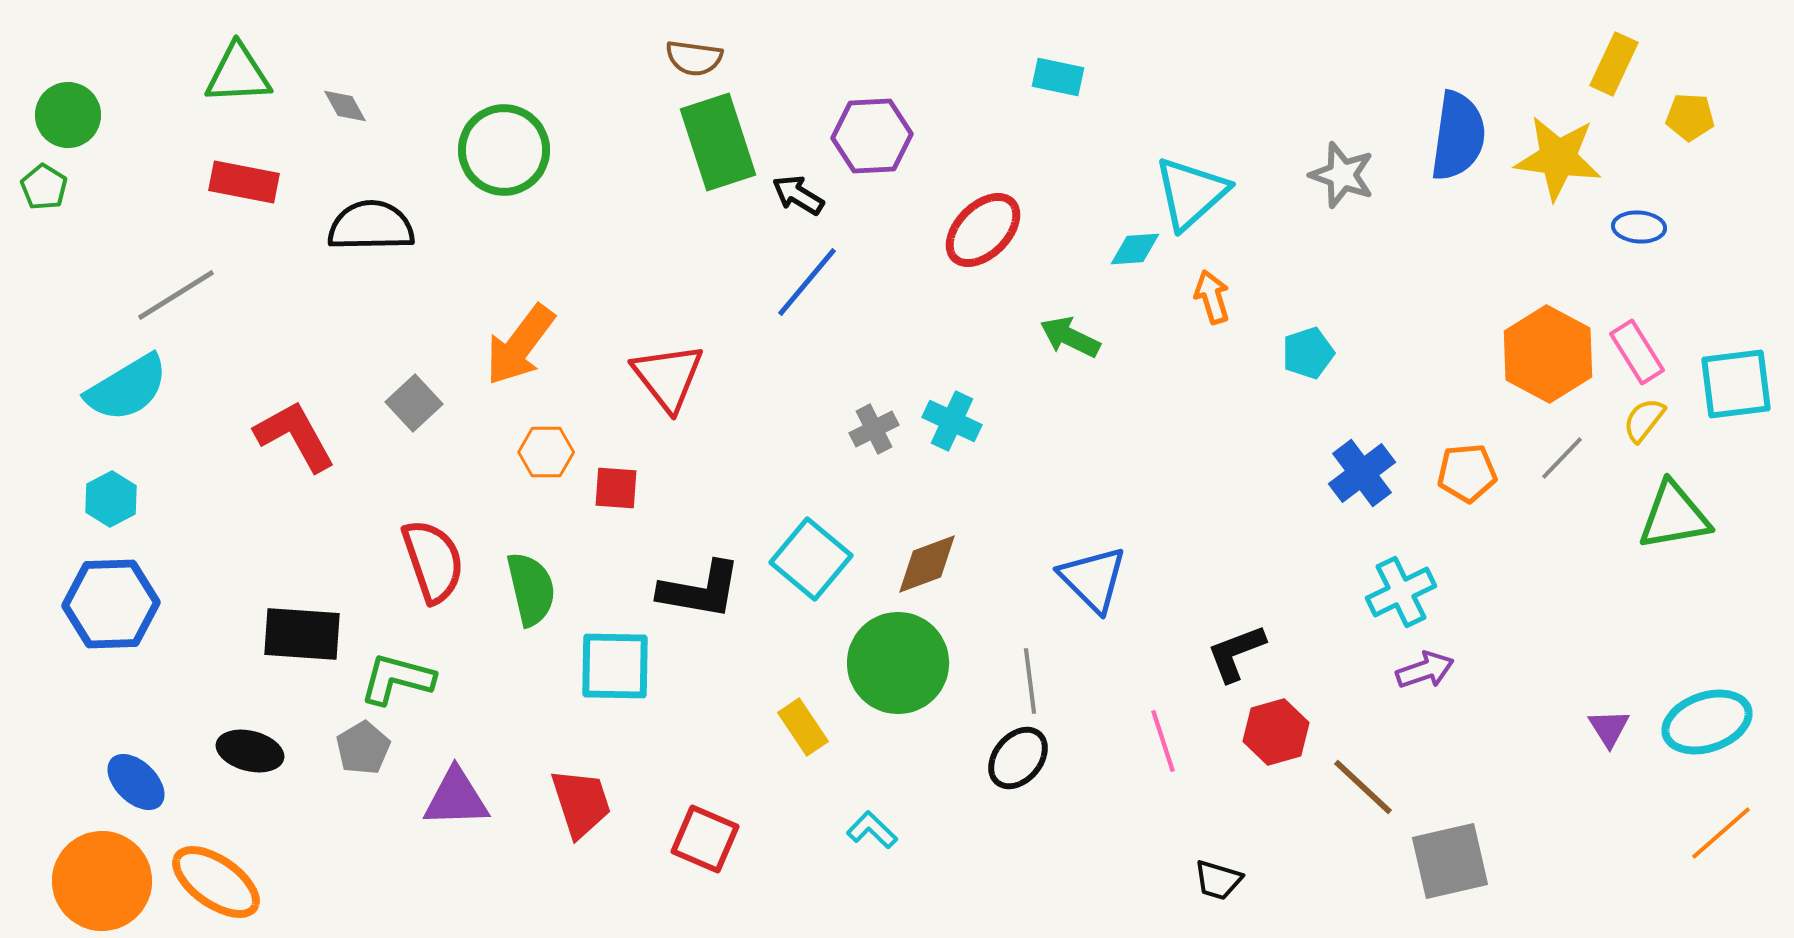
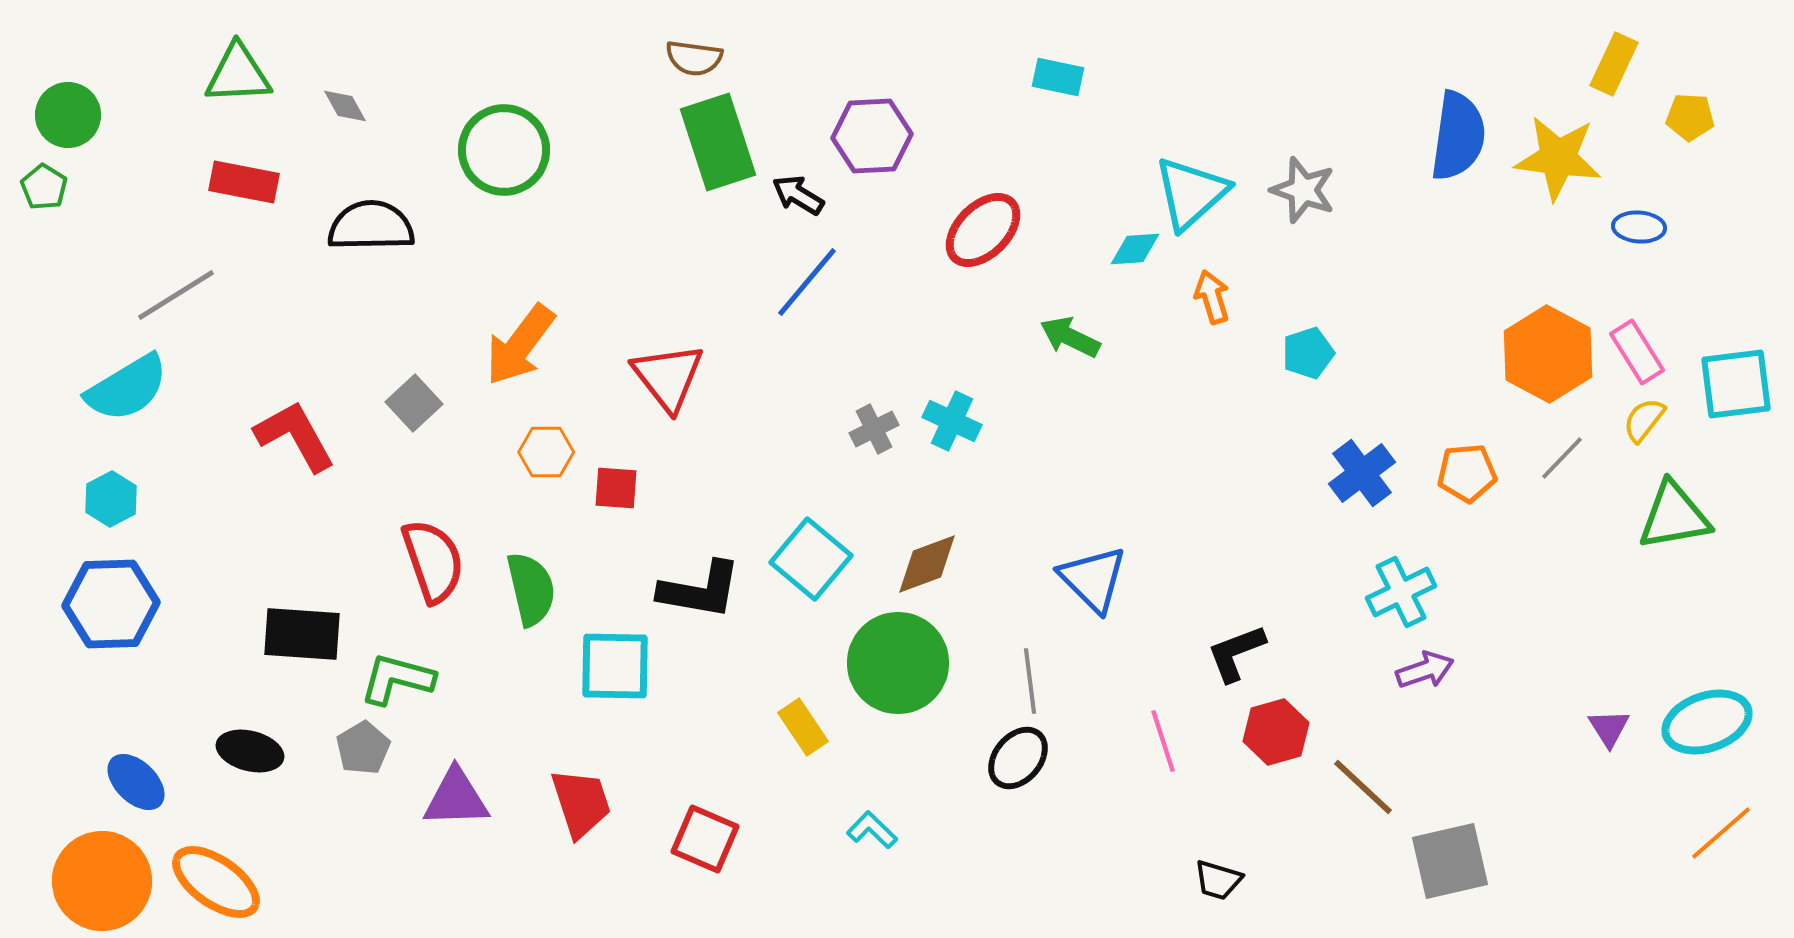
gray star at (1342, 175): moved 39 px left, 15 px down
